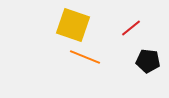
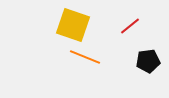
red line: moved 1 px left, 2 px up
black pentagon: rotated 15 degrees counterclockwise
